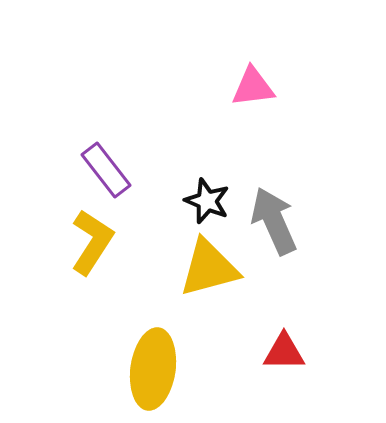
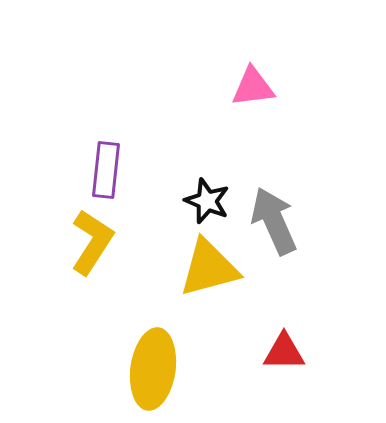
purple rectangle: rotated 44 degrees clockwise
